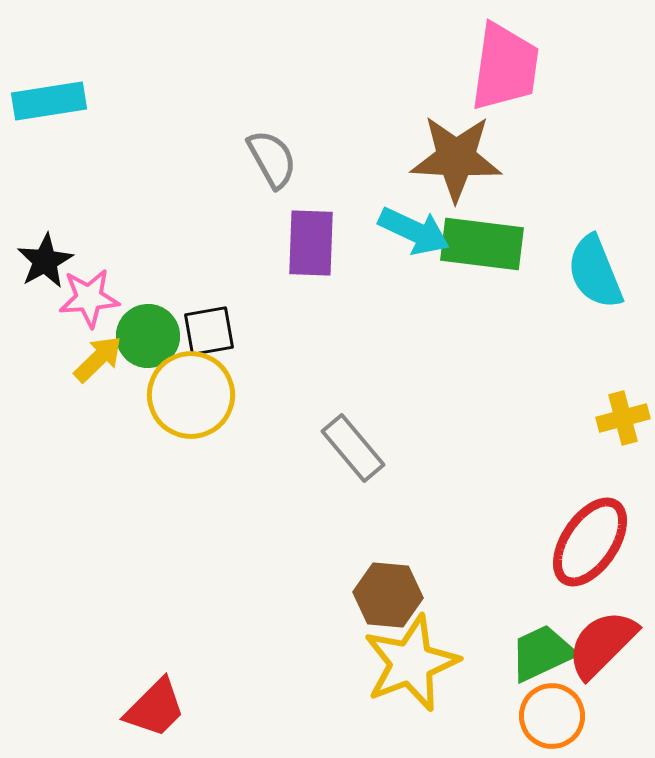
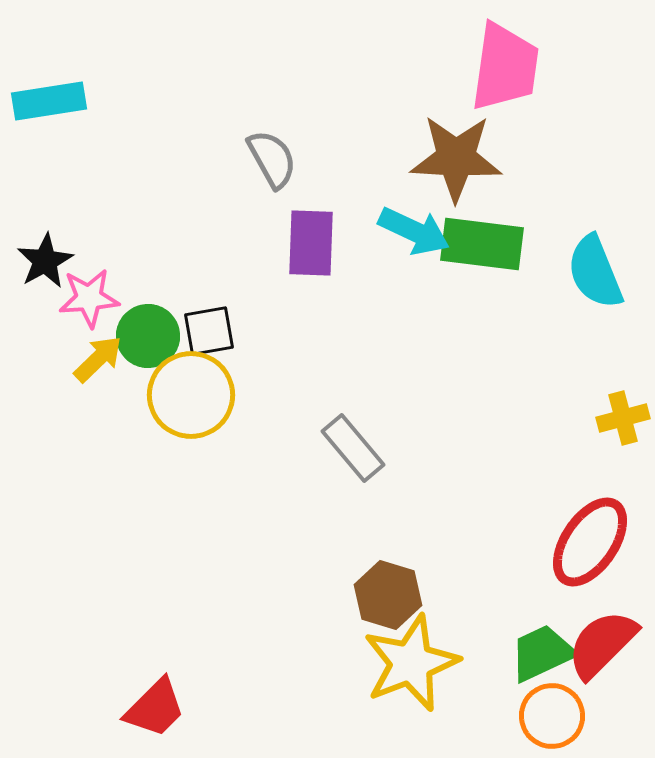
brown hexagon: rotated 12 degrees clockwise
